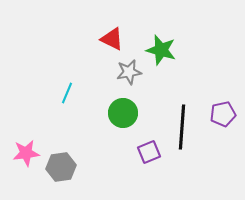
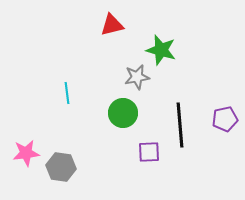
red triangle: moved 14 px up; rotated 40 degrees counterclockwise
gray star: moved 8 px right, 5 px down
cyan line: rotated 30 degrees counterclockwise
purple pentagon: moved 2 px right, 5 px down
black line: moved 2 px left, 2 px up; rotated 9 degrees counterclockwise
purple square: rotated 20 degrees clockwise
gray hexagon: rotated 16 degrees clockwise
